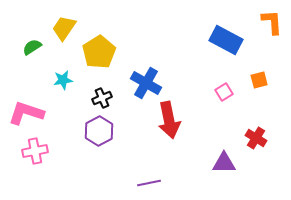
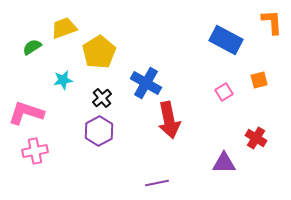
yellow trapezoid: rotated 36 degrees clockwise
black cross: rotated 18 degrees counterclockwise
purple line: moved 8 px right
